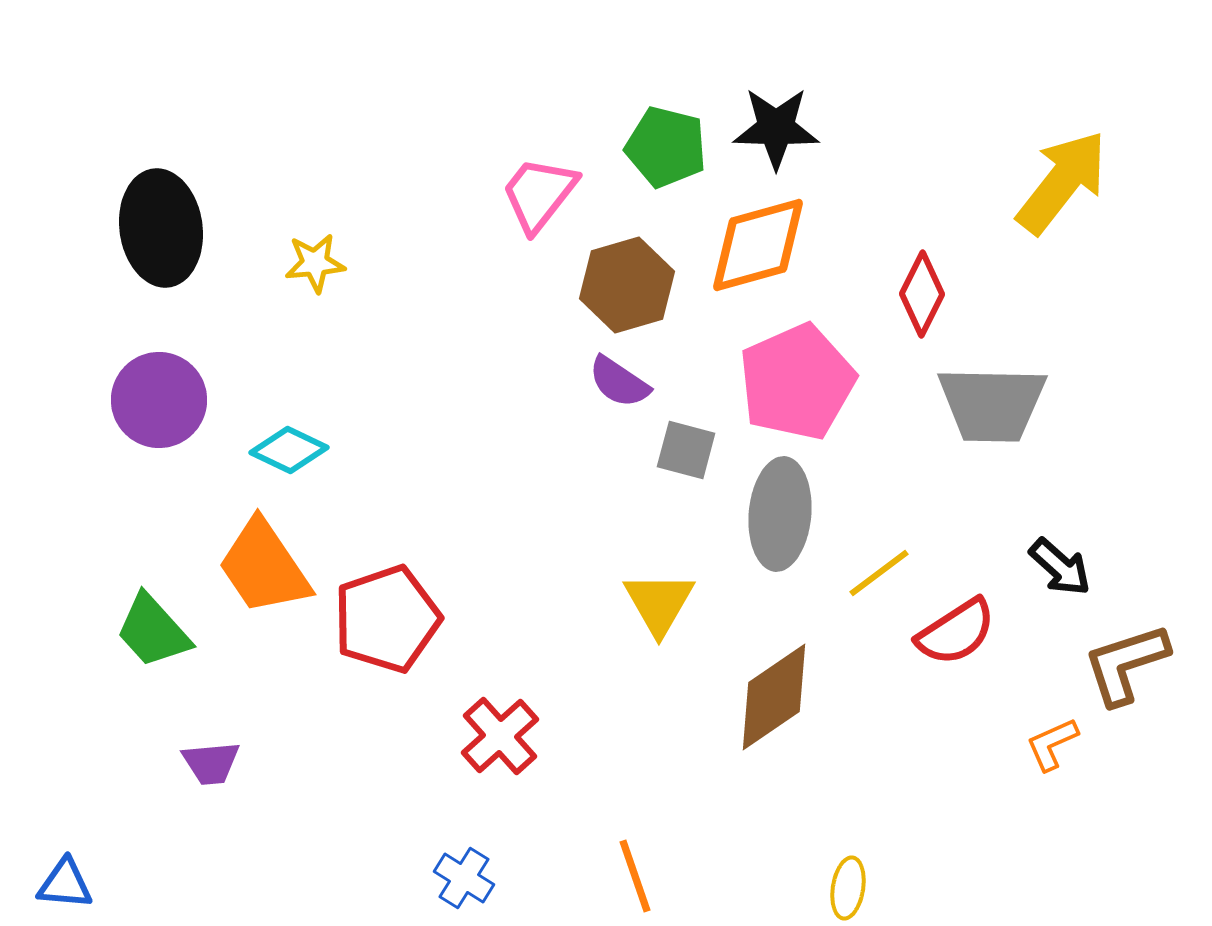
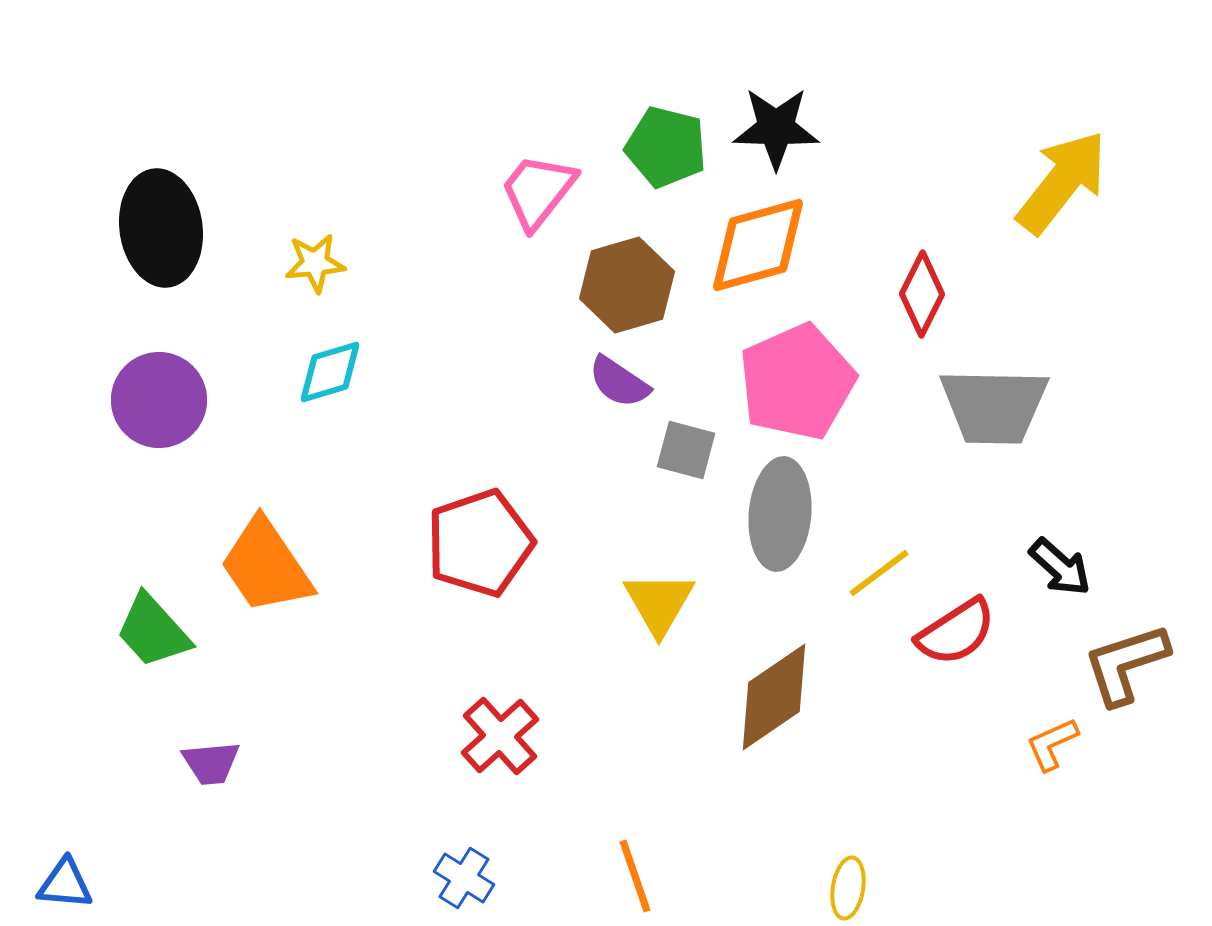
pink trapezoid: moved 1 px left, 3 px up
gray trapezoid: moved 2 px right, 2 px down
cyan diamond: moved 41 px right, 78 px up; rotated 42 degrees counterclockwise
orange trapezoid: moved 2 px right, 1 px up
red pentagon: moved 93 px right, 76 px up
